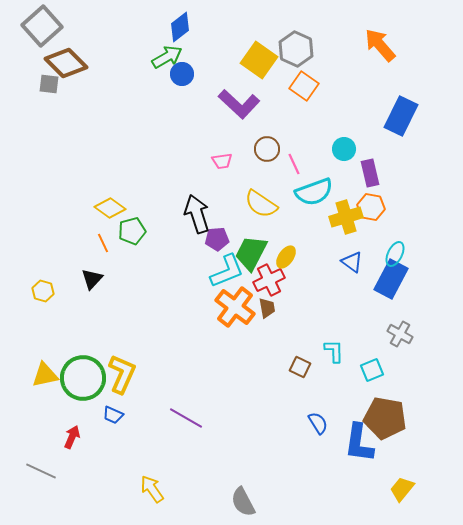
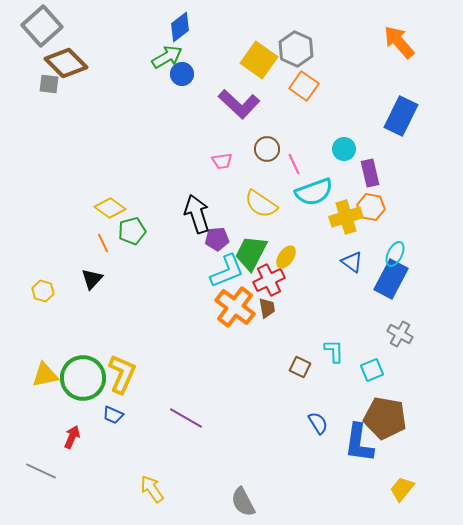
orange arrow at (380, 45): moved 19 px right, 3 px up
